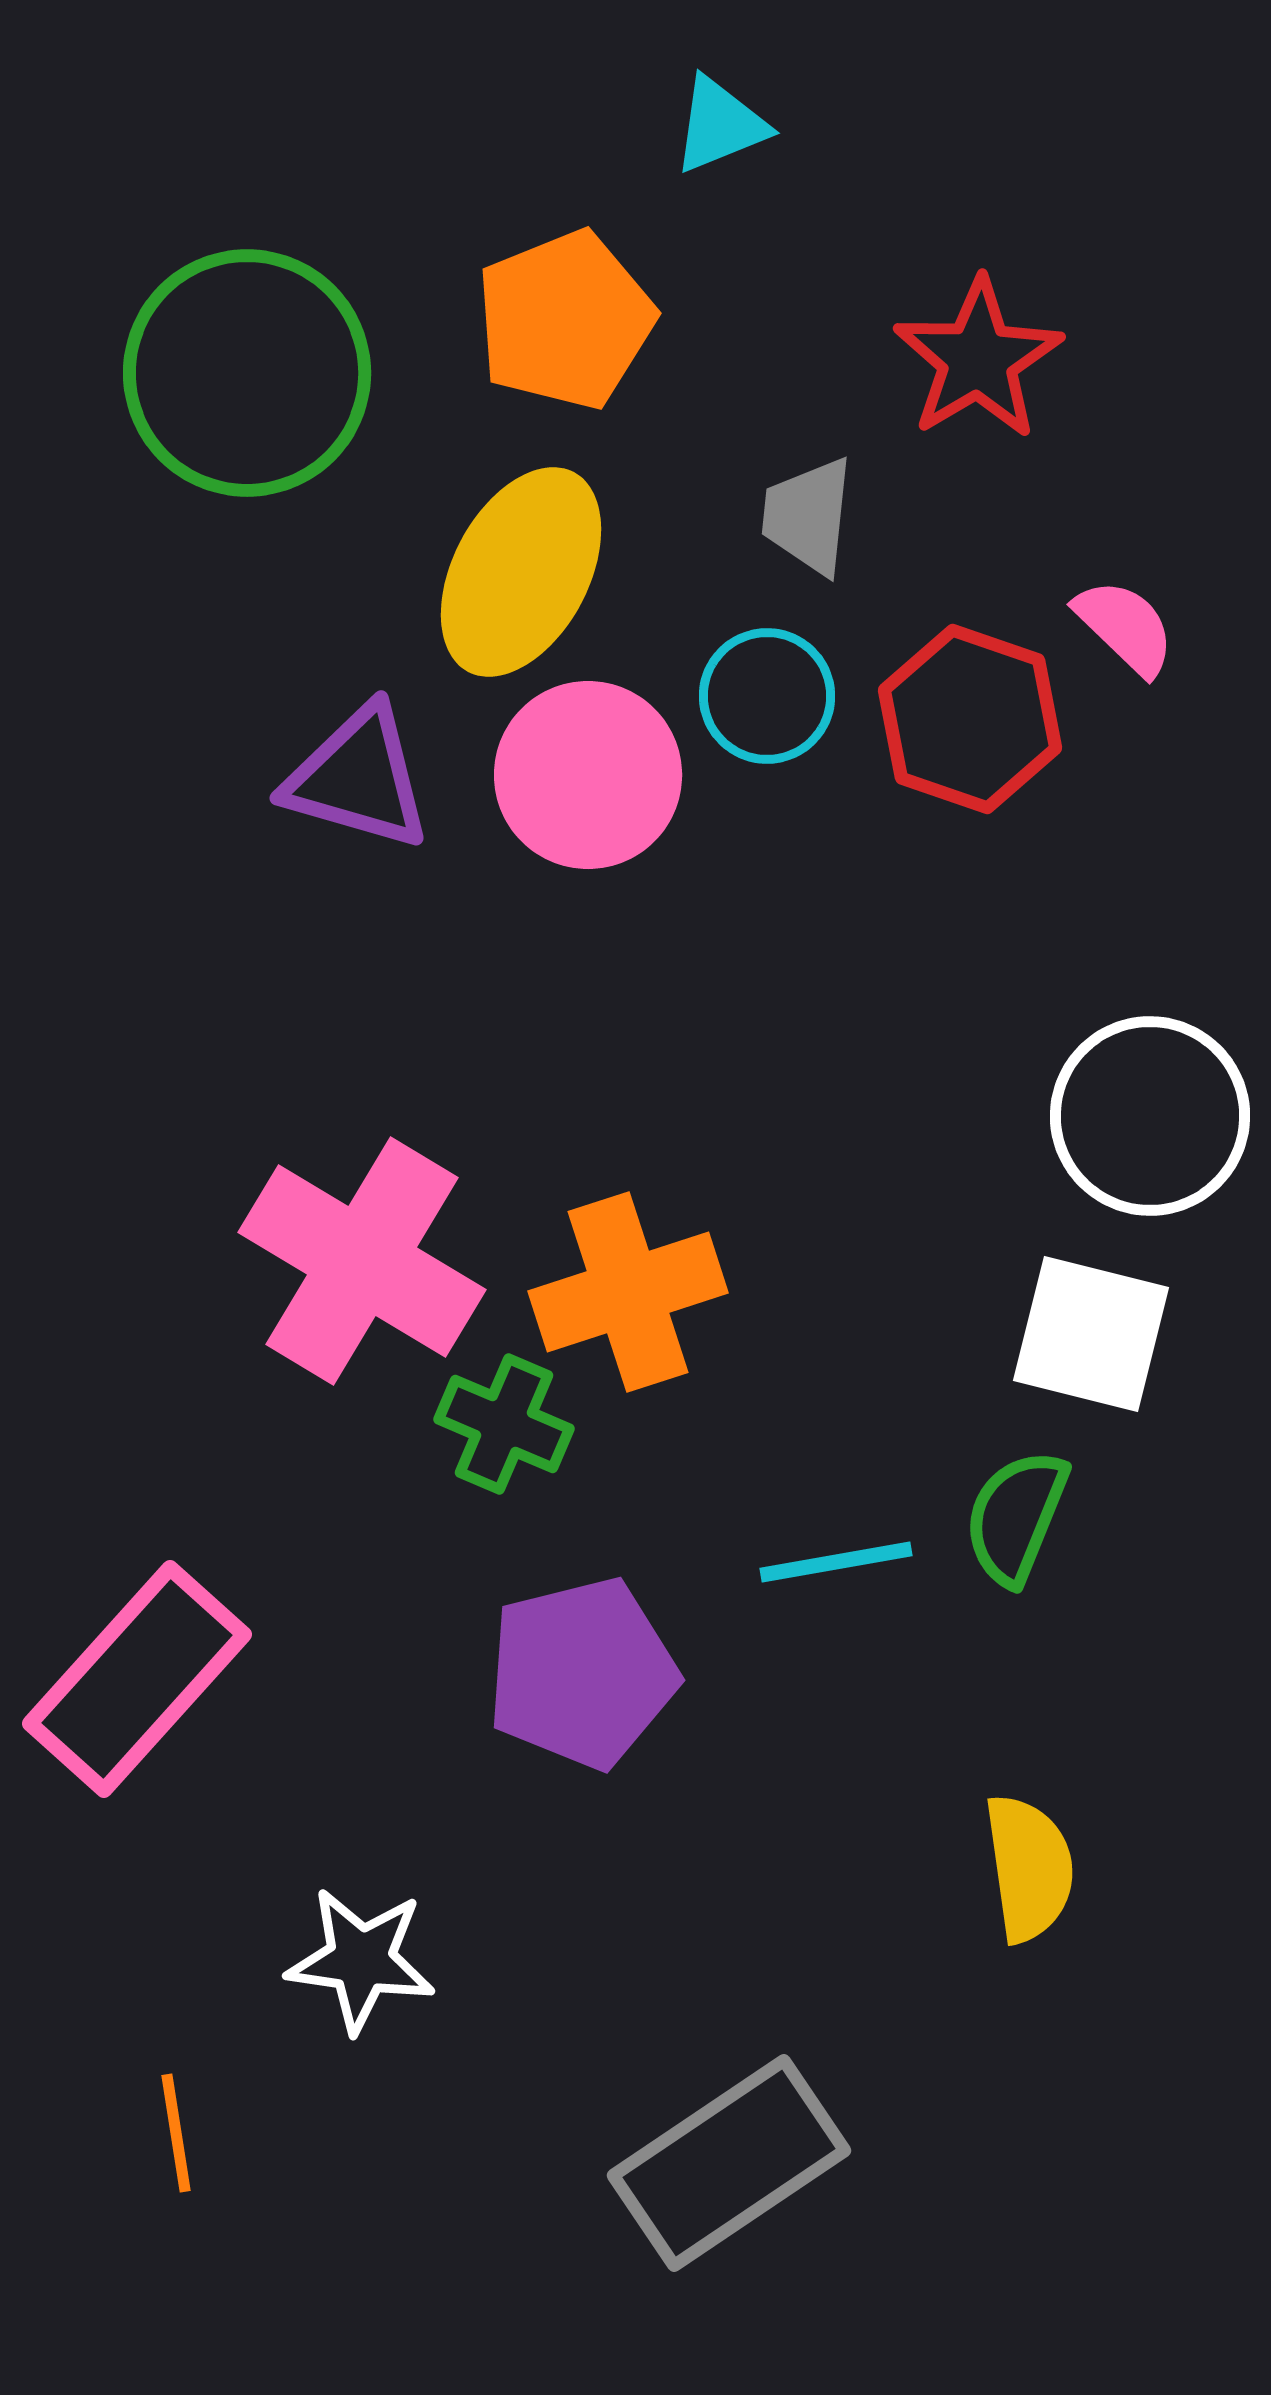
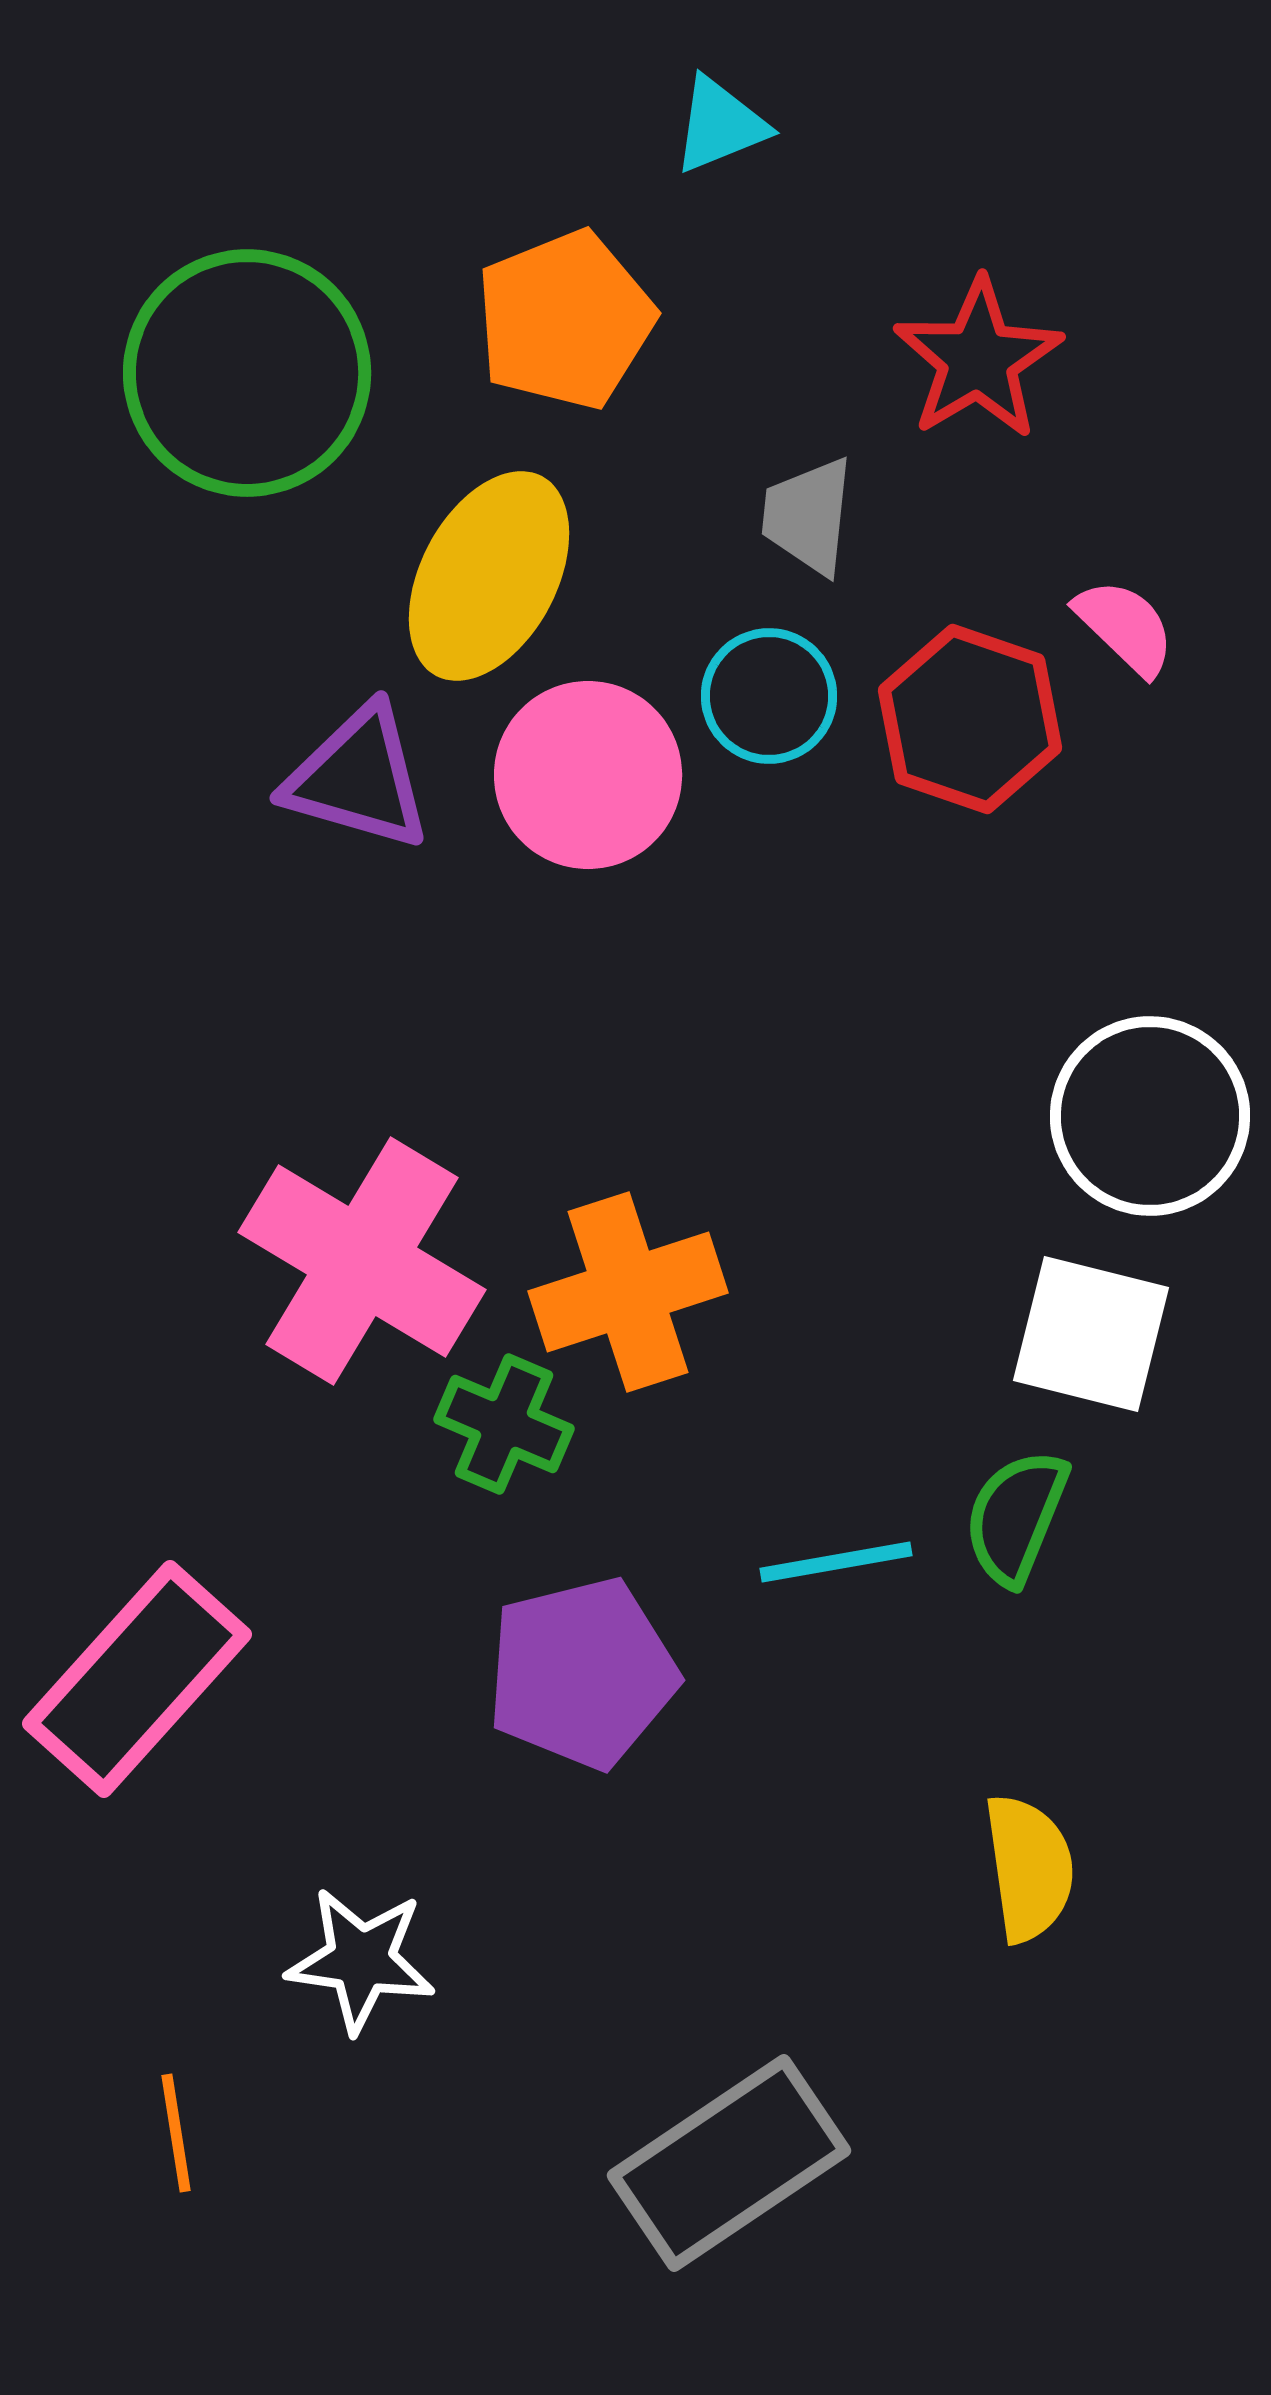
yellow ellipse: moved 32 px left, 4 px down
cyan circle: moved 2 px right
